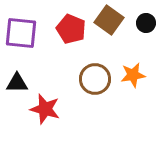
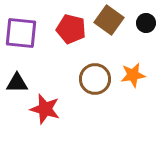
red pentagon: rotated 8 degrees counterclockwise
